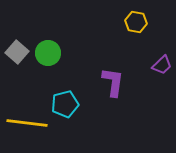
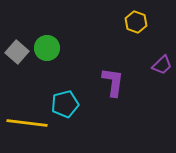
yellow hexagon: rotated 10 degrees clockwise
green circle: moved 1 px left, 5 px up
